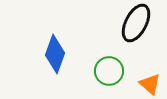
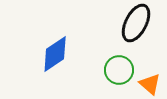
blue diamond: rotated 36 degrees clockwise
green circle: moved 10 px right, 1 px up
